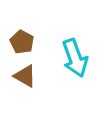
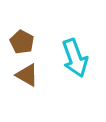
brown triangle: moved 2 px right, 1 px up
